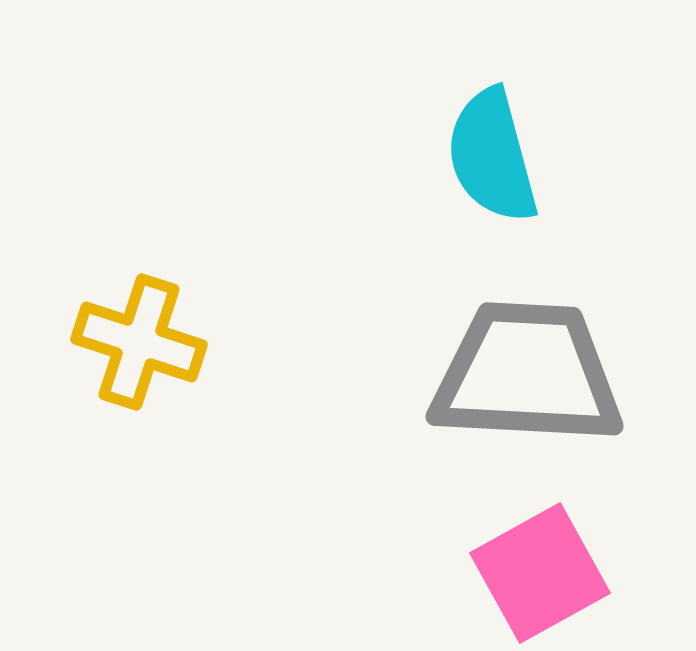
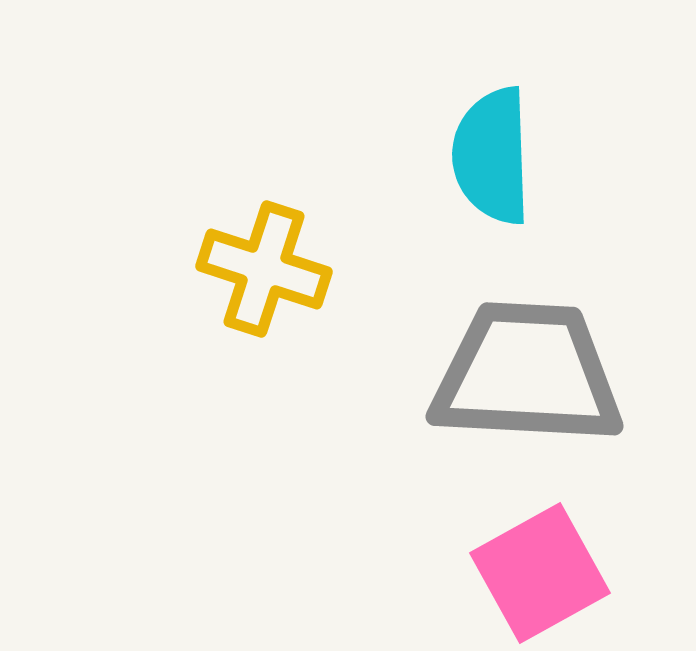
cyan semicircle: rotated 13 degrees clockwise
yellow cross: moved 125 px right, 73 px up
